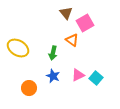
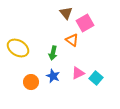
pink triangle: moved 2 px up
orange circle: moved 2 px right, 6 px up
